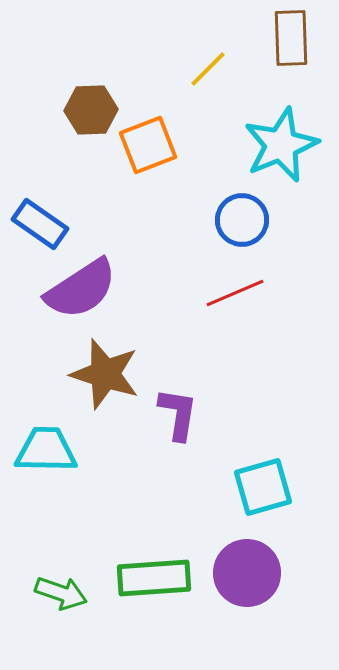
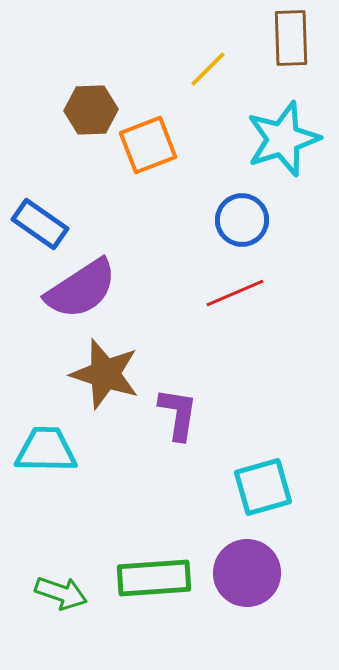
cyan star: moved 2 px right, 6 px up; rotated 4 degrees clockwise
